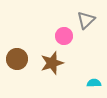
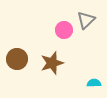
pink circle: moved 6 px up
